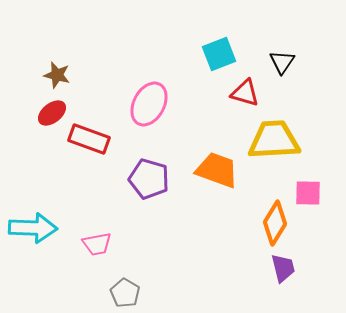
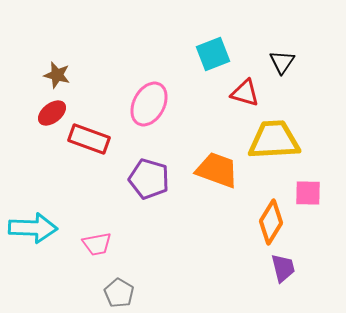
cyan square: moved 6 px left
orange diamond: moved 4 px left, 1 px up
gray pentagon: moved 6 px left
